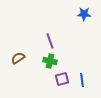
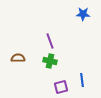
blue star: moved 1 px left
brown semicircle: rotated 32 degrees clockwise
purple square: moved 1 px left, 8 px down
